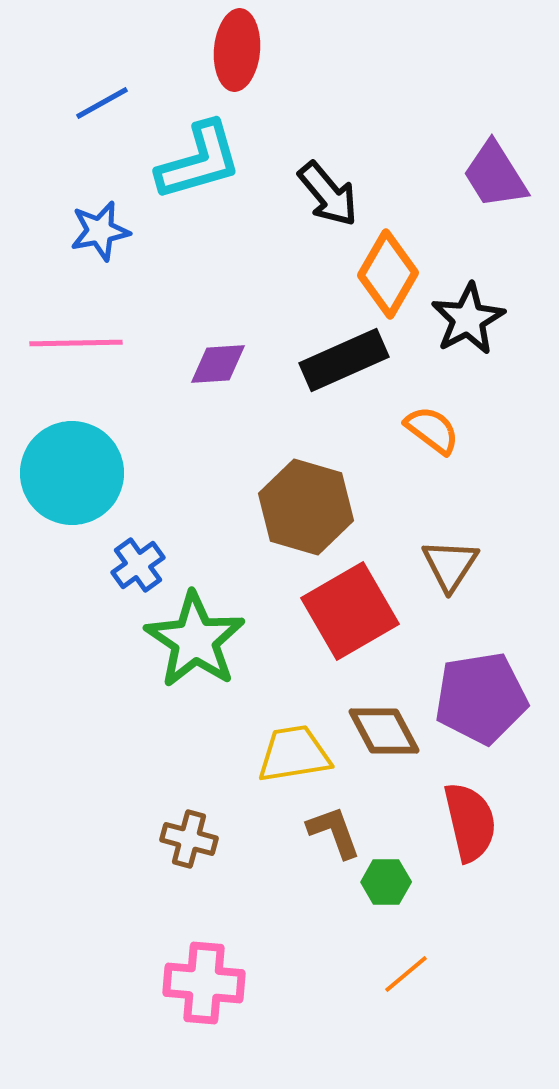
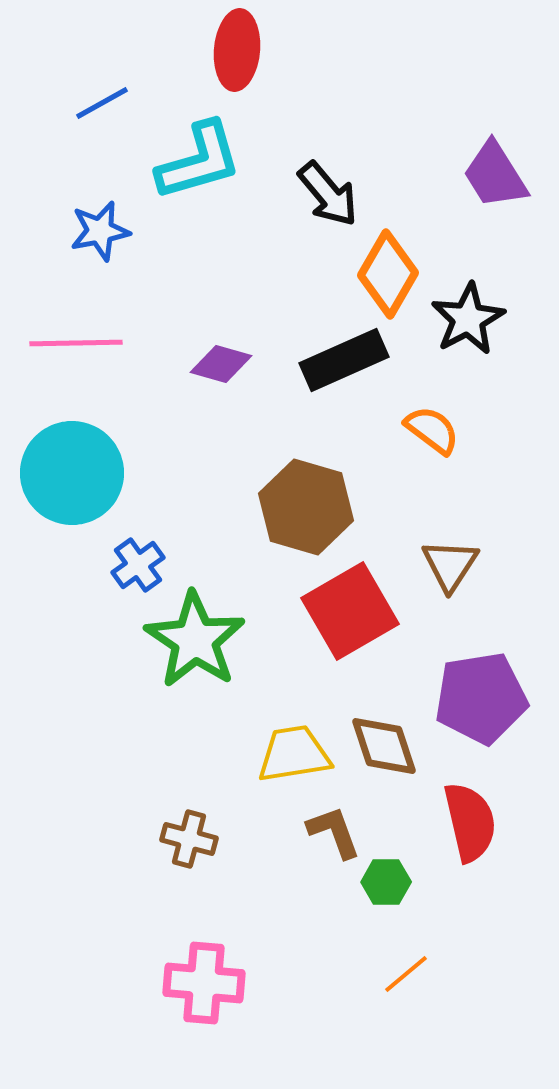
purple diamond: moved 3 px right; rotated 20 degrees clockwise
brown diamond: moved 15 px down; rotated 10 degrees clockwise
